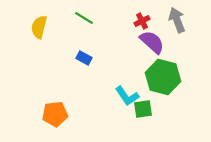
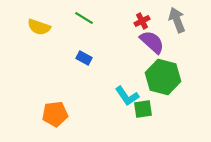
yellow semicircle: rotated 85 degrees counterclockwise
